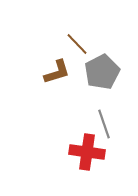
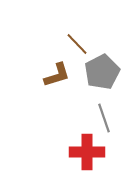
brown L-shape: moved 3 px down
gray line: moved 6 px up
red cross: rotated 8 degrees counterclockwise
